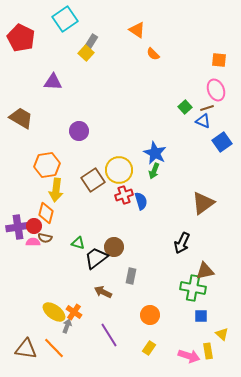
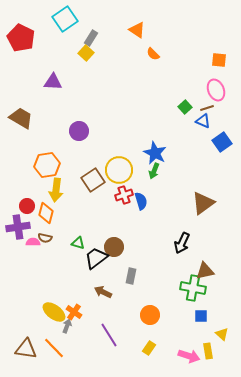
gray rectangle at (91, 42): moved 4 px up
red circle at (34, 226): moved 7 px left, 20 px up
